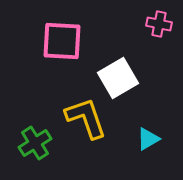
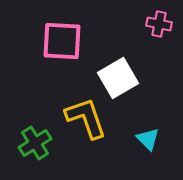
cyan triangle: rotated 45 degrees counterclockwise
